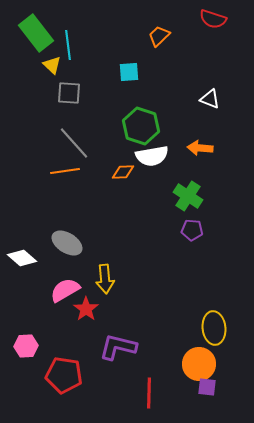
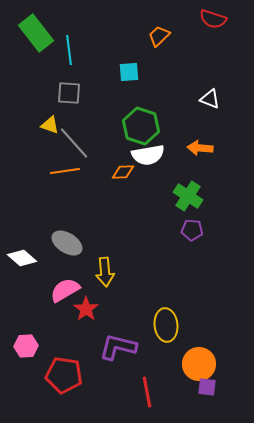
cyan line: moved 1 px right, 5 px down
yellow triangle: moved 2 px left, 60 px down; rotated 24 degrees counterclockwise
white semicircle: moved 4 px left, 1 px up
yellow arrow: moved 7 px up
yellow ellipse: moved 48 px left, 3 px up
red line: moved 2 px left, 1 px up; rotated 12 degrees counterclockwise
